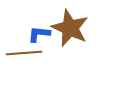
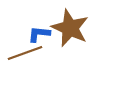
brown line: moved 1 px right; rotated 16 degrees counterclockwise
